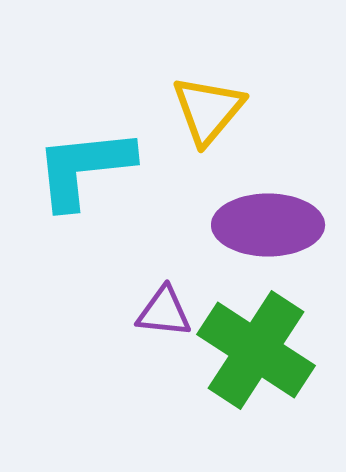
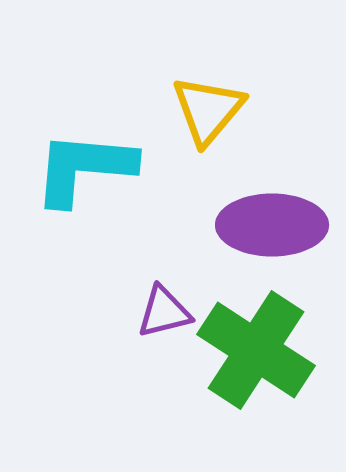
cyan L-shape: rotated 11 degrees clockwise
purple ellipse: moved 4 px right
purple triangle: rotated 20 degrees counterclockwise
